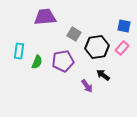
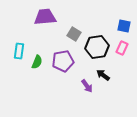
pink rectangle: rotated 16 degrees counterclockwise
